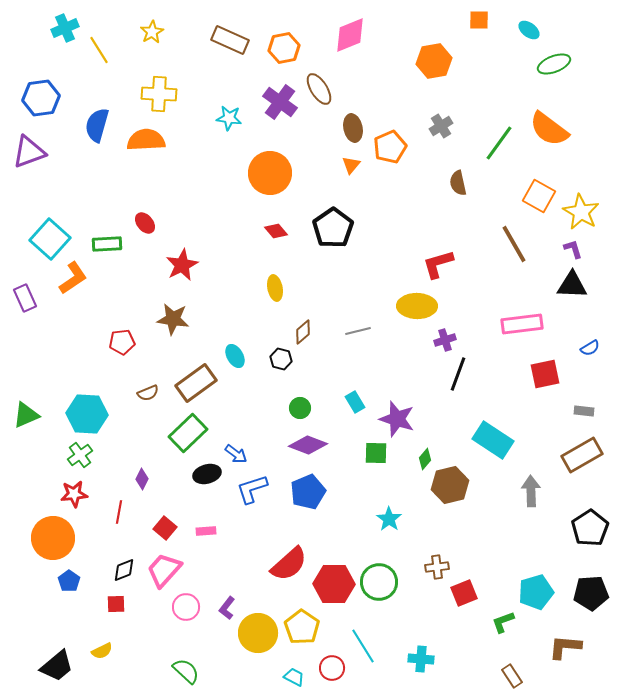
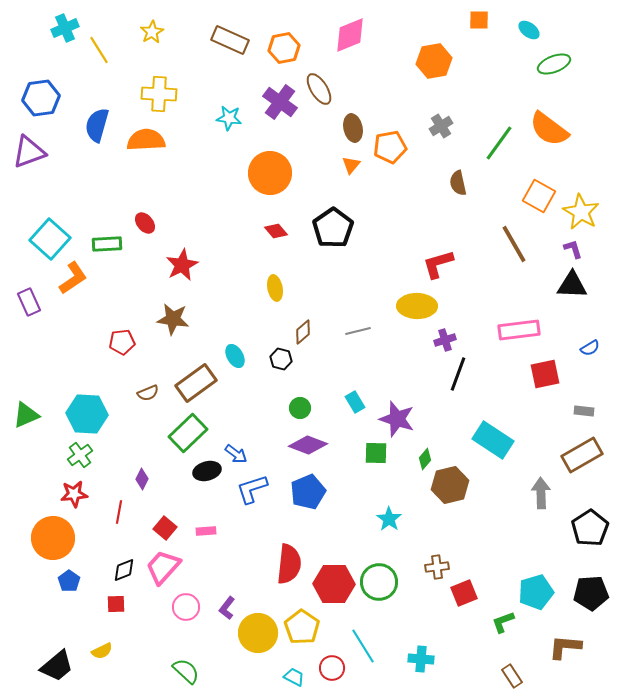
orange pentagon at (390, 147): rotated 12 degrees clockwise
purple rectangle at (25, 298): moved 4 px right, 4 px down
pink rectangle at (522, 324): moved 3 px left, 6 px down
black ellipse at (207, 474): moved 3 px up
gray arrow at (531, 491): moved 10 px right, 2 px down
red semicircle at (289, 564): rotated 42 degrees counterclockwise
pink trapezoid at (164, 570): moved 1 px left, 3 px up
